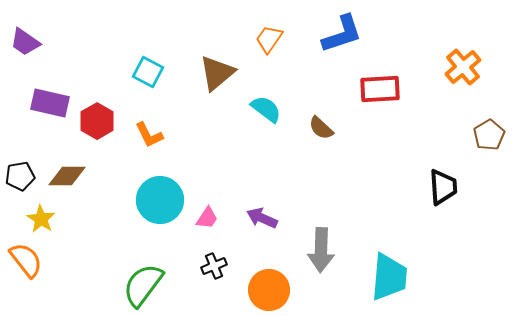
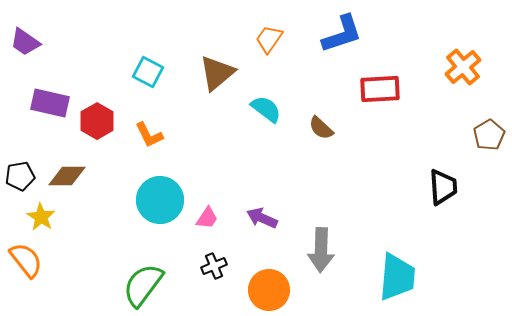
yellow star: moved 2 px up
cyan trapezoid: moved 8 px right
